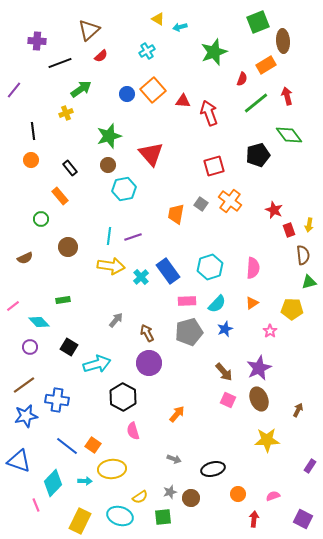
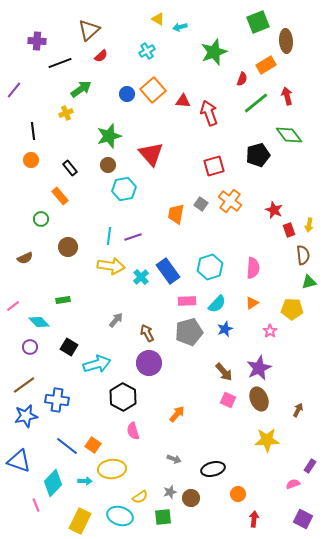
brown ellipse at (283, 41): moved 3 px right
pink semicircle at (273, 496): moved 20 px right, 12 px up
